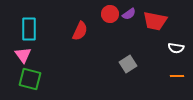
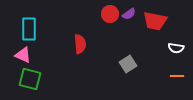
red semicircle: moved 13 px down; rotated 30 degrees counterclockwise
pink triangle: rotated 30 degrees counterclockwise
